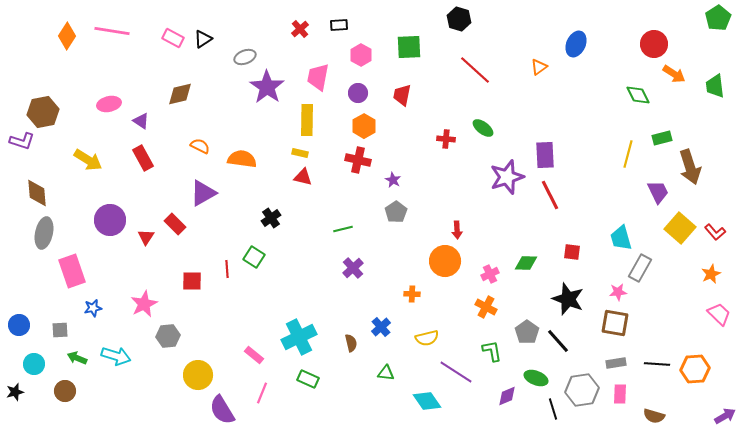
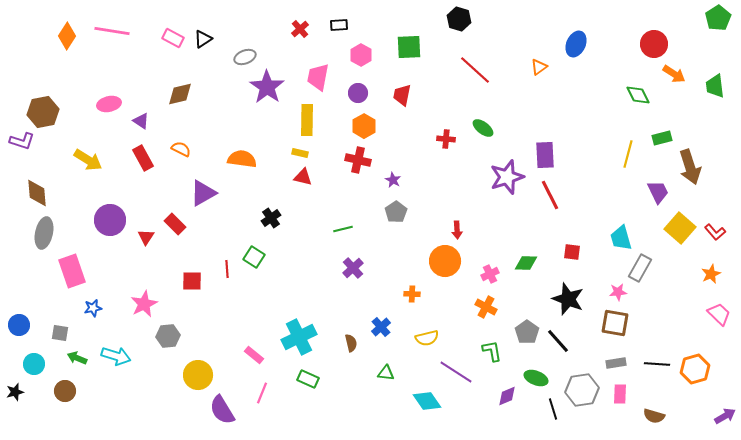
orange semicircle at (200, 146): moved 19 px left, 3 px down
gray square at (60, 330): moved 3 px down; rotated 12 degrees clockwise
orange hexagon at (695, 369): rotated 12 degrees counterclockwise
